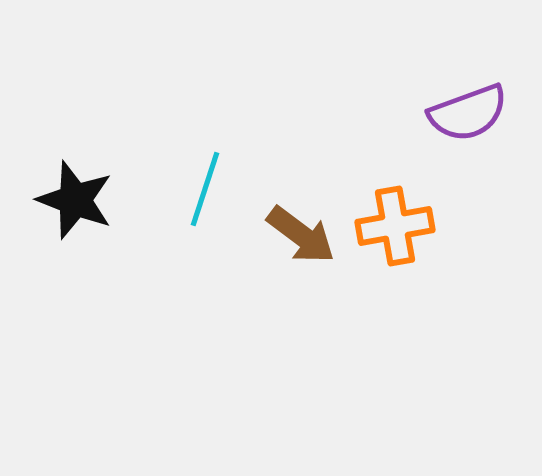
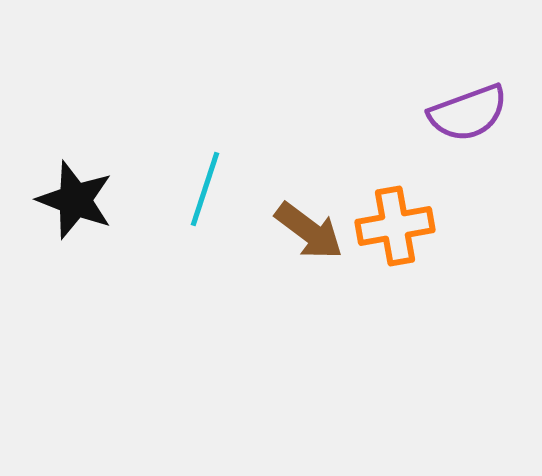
brown arrow: moved 8 px right, 4 px up
